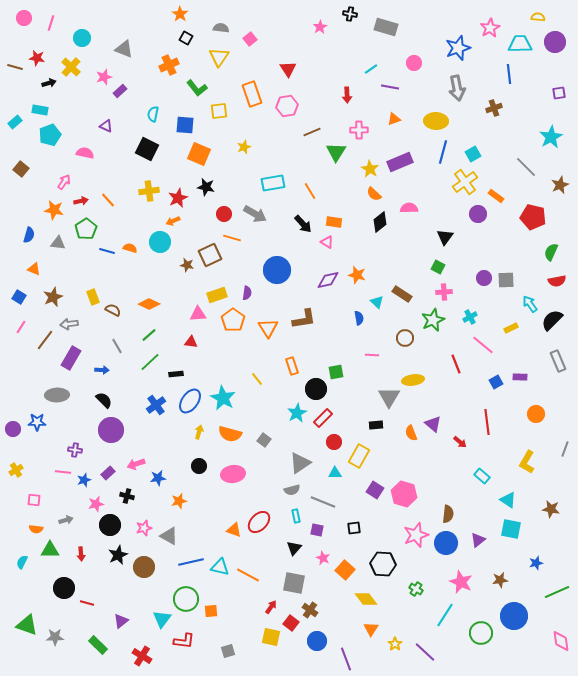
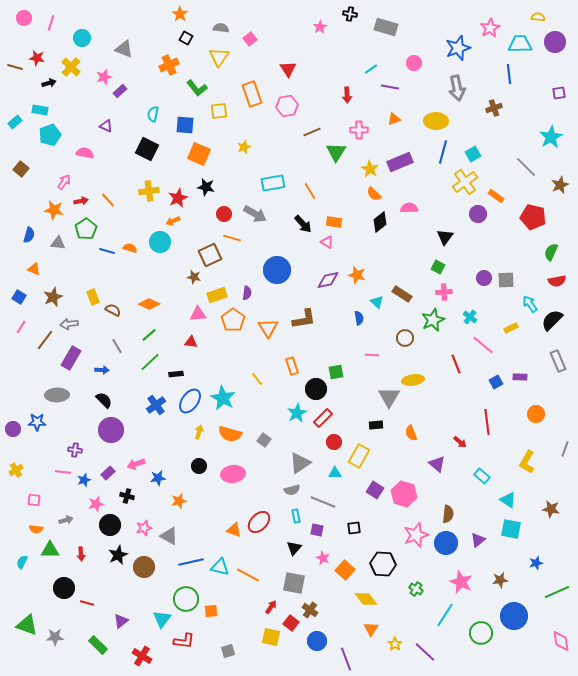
brown star at (187, 265): moved 7 px right, 12 px down
cyan cross at (470, 317): rotated 24 degrees counterclockwise
purple triangle at (433, 424): moved 4 px right, 40 px down
